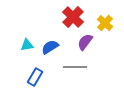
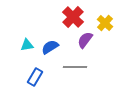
purple semicircle: moved 2 px up
